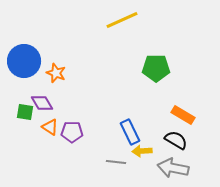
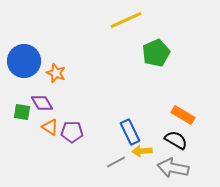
yellow line: moved 4 px right
green pentagon: moved 15 px up; rotated 24 degrees counterclockwise
green square: moved 3 px left
gray line: rotated 36 degrees counterclockwise
